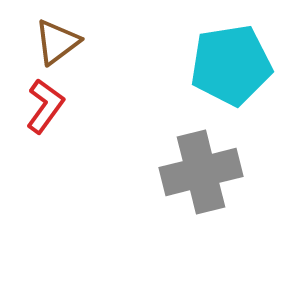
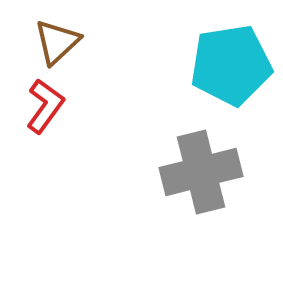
brown triangle: rotated 6 degrees counterclockwise
